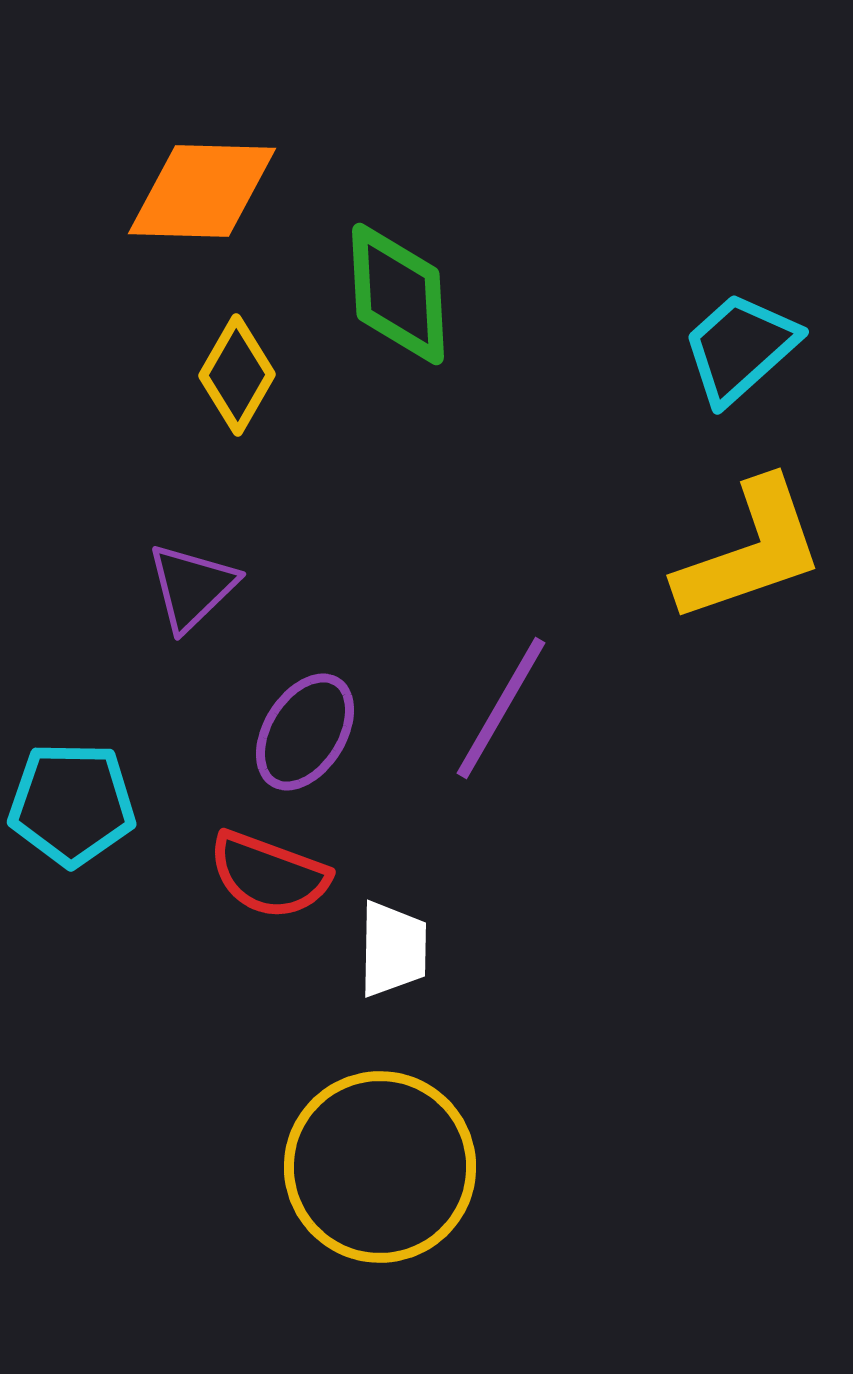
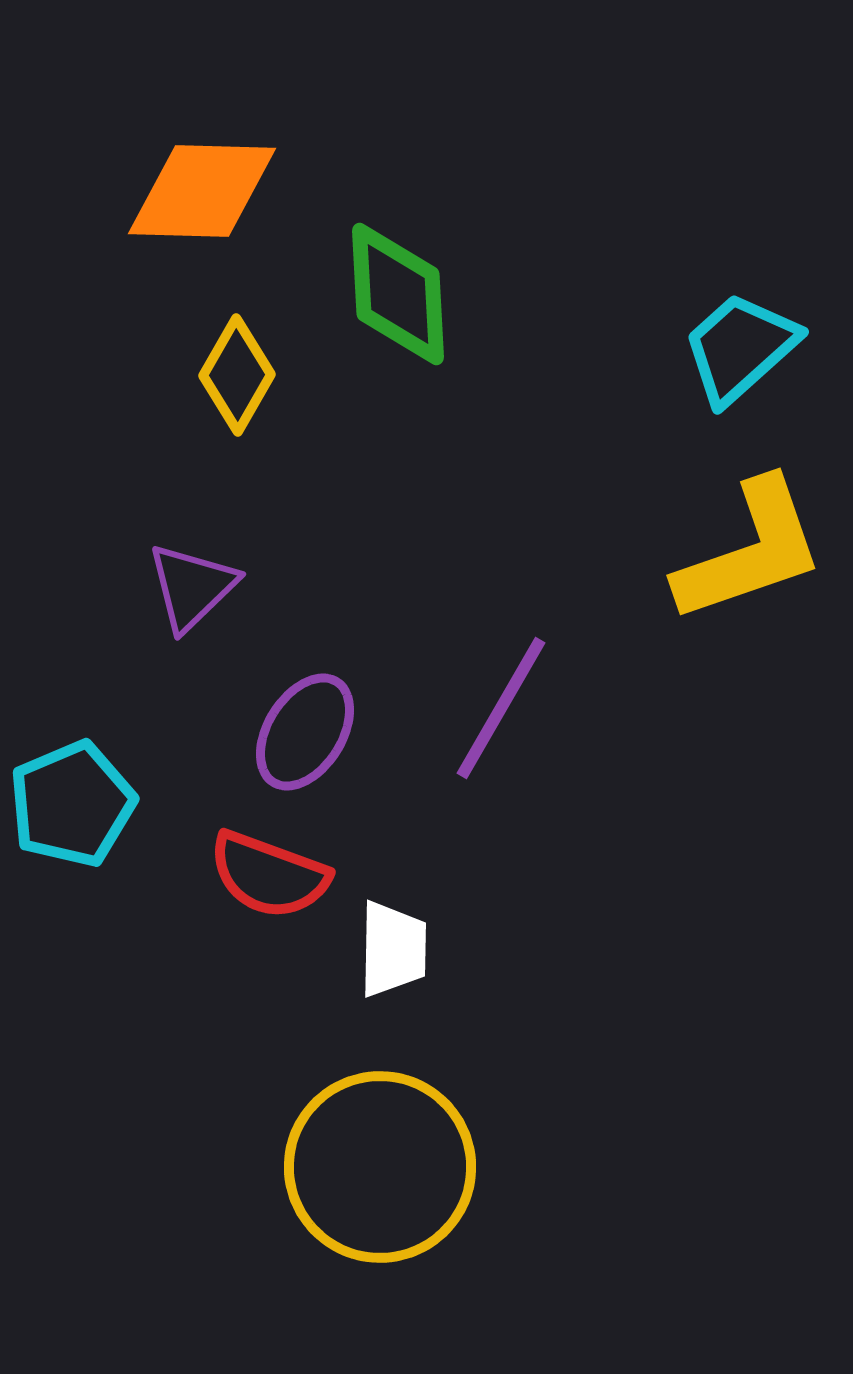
cyan pentagon: rotated 24 degrees counterclockwise
